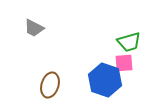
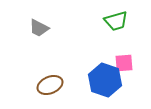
gray trapezoid: moved 5 px right
green trapezoid: moved 13 px left, 21 px up
brown ellipse: rotated 50 degrees clockwise
